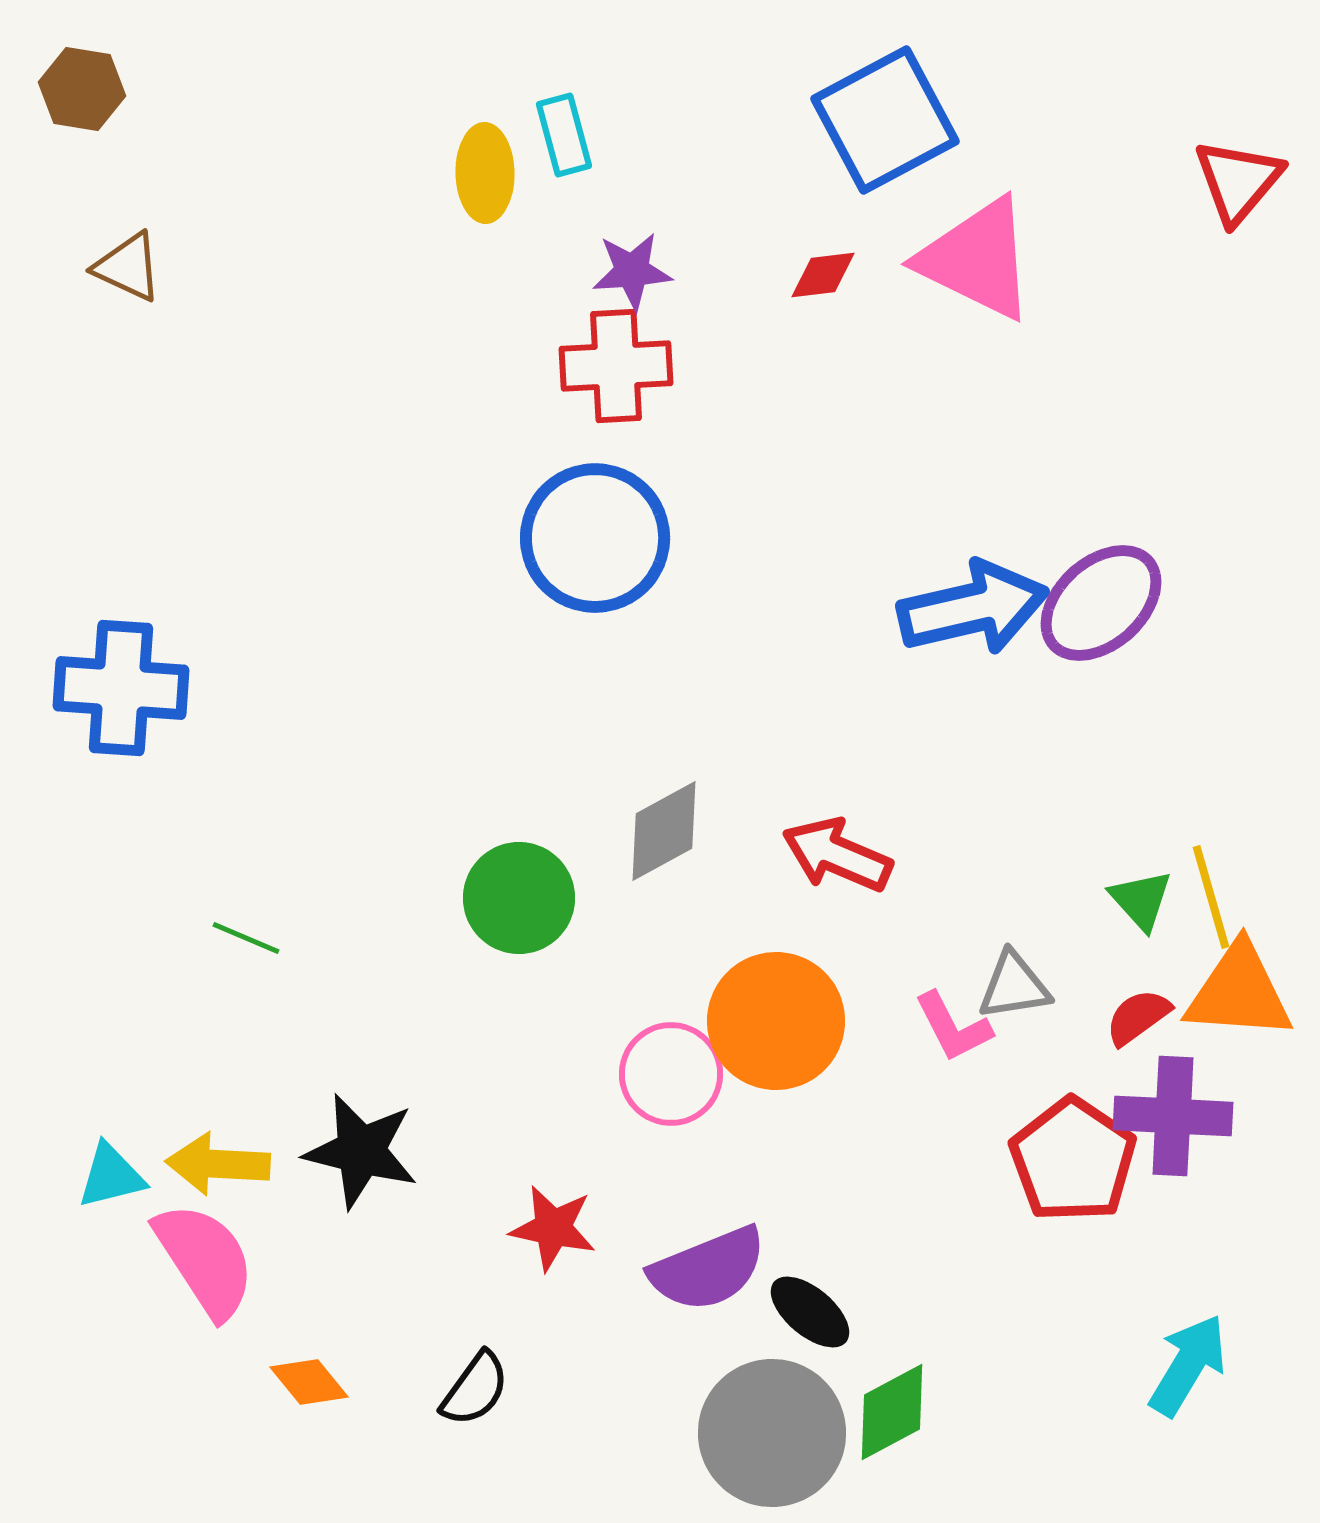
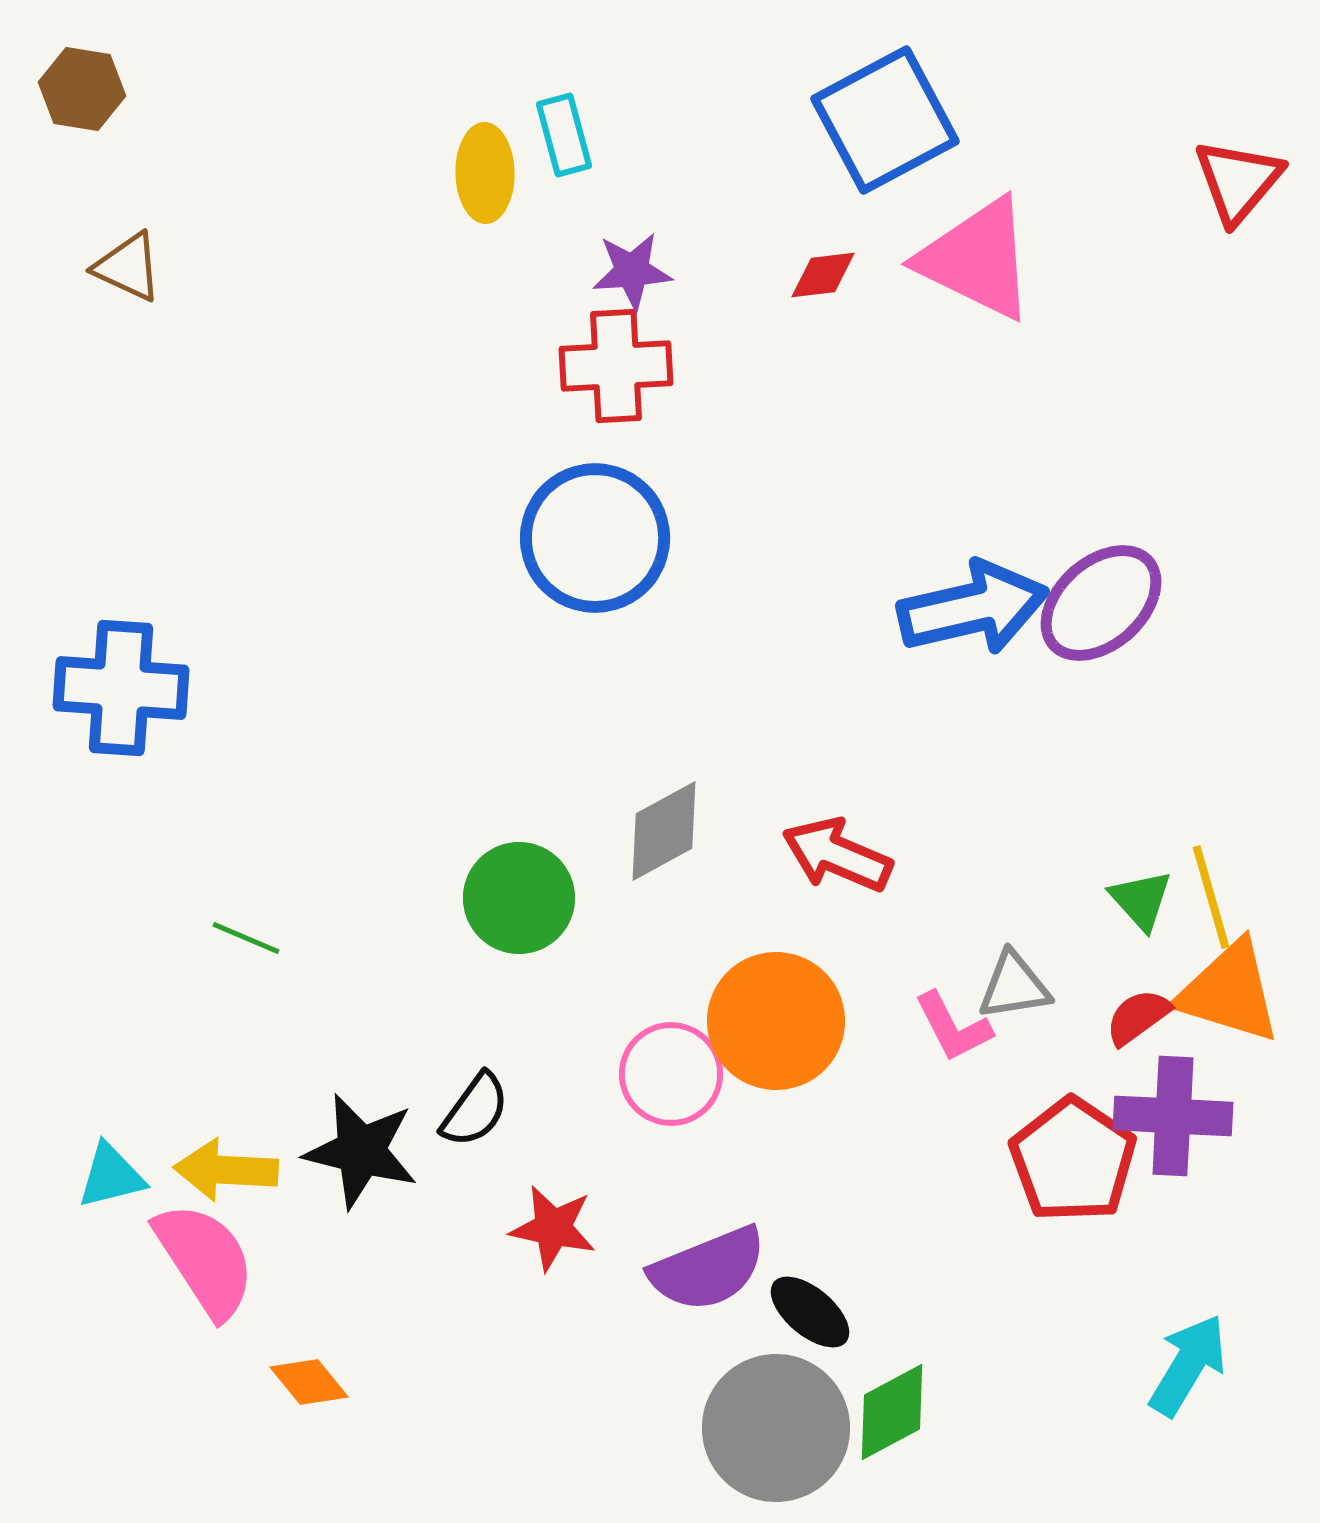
orange triangle: moved 10 px left; rotated 13 degrees clockwise
yellow arrow: moved 8 px right, 6 px down
black semicircle: moved 279 px up
gray circle: moved 4 px right, 5 px up
